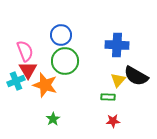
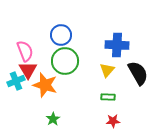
black semicircle: moved 2 px right, 3 px up; rotated 150 degrees counterclockwise
yellow triangle: moved 11 px left, 10 px up
